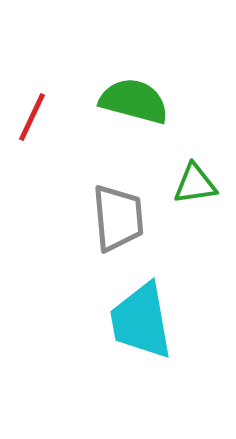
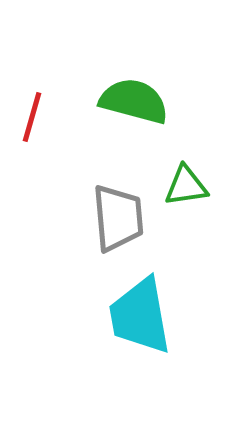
red line: rotated 9 degrees counterclockwise
green triangle: moved 9 px left, 2 px down
cyan trapezoid: moved 1 px left, 5 px up
